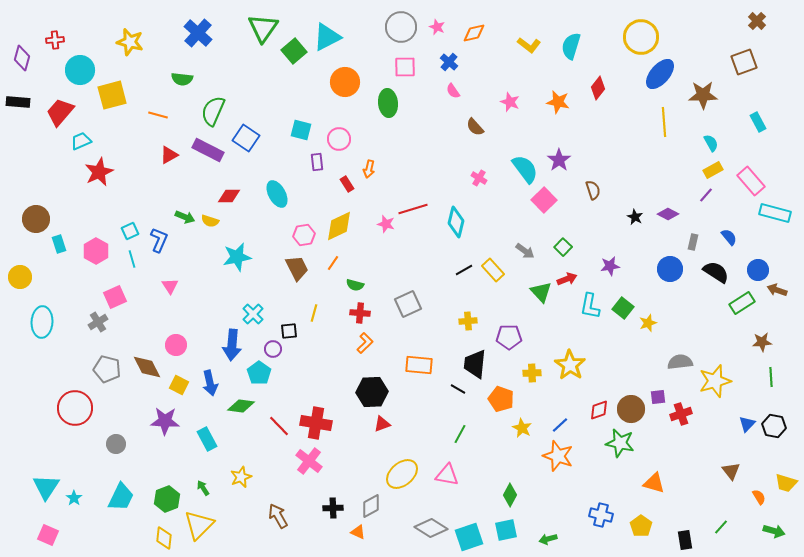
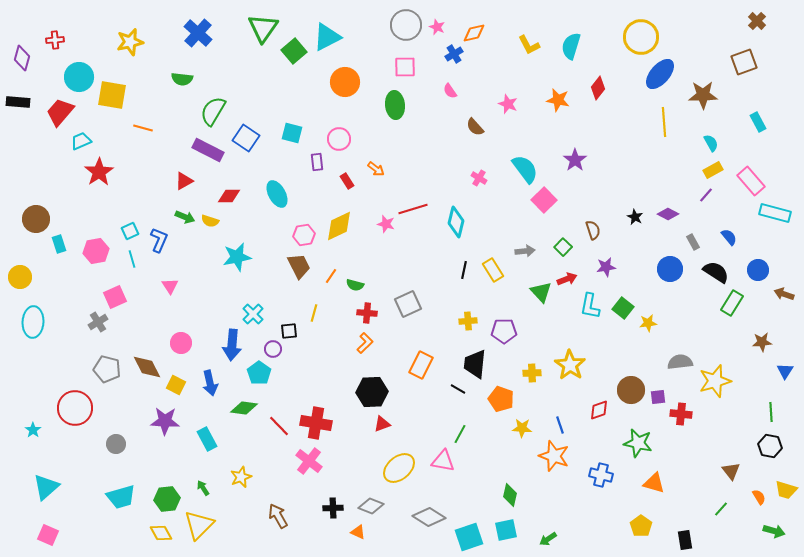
gray circle at (401, 27): moved 5 px right, 2 px up
yellow star at (130, 42): rotated 28 degrees counterclockwise
yellow L-shape at (529, 45): rotated 25 degrees clockwise
blue cross at (449, 62): moved 5 px right, 8 px up; rotated 18 degrees clockwise
cyan circle at (80, 70): moved 1 px left, 7 px down
pink semicircle at (453, 91): moved 3 px left
yellow square at (112, 95): rotated 24 degrees clockwise
pink star at (510, 102): moved 2 px left, 2 px down
orange star at (558, 102): moved 2 px up
green ellipse at (388, 103): moved 7 px right, 2 px down
green semicircle at (213, 111): rotated 8 degrees clockwise
orange line at (158, 115): moved 15 px left, 13 px down
cyan square at (301, 130): moved 9 px left, 3 px down
red triangle at (169, 155): moved 15 px right, 26 px down
purple star at (559, 160): moved 16 px right
orange arrow at (369, 169): moved 7 px right; rotated 66 degrees counterclockwise
red star at (99, 172): rotated 8 degrees counterclockwise
red rectangle at (347, 184): moved 3 px up
brown semicircle at (593, 190): moved 40 px down
gray rectangle at (693, 242): rotated 42 degrees counterclockwise
pink hexagon at (96, 251): rotated 20 degrees clockwise
gray arrow at (525, 251): rotated 42 degrees counterclockwise
orange line at (333, 263): moved 2 px left, 13 px down
purple star at (610, 266): moved 4 px left, 1 px down
brown trapezoid at (297, 268): moved 2 px right, 2 px up
black line at (464, 270): rotated 48 degrees counterclockwise
yellow rectangle at (493, 270): rotated 10 degrees clockwise
brown arrow at (777, 290): moved 7 px right, 4 px down
green rectangle at (742, 303): moved 10 px left; rotated 25 degrees counterclockwise
red cross at (360, 313): moved 7 px right
cyan ellipse at (42, 322): moved 9 px left
yellow star at (648, 323): rotated 12 degrees clockwise
purple pentagon at (509, 337): moved 5 px left, 6 px up
pink circle at (176, 345): moved 5 px right, 2 px up
orange rectangle at (419, 365): moved 2 px right; rotated 68 degrees counterclockwise
green line at (771, 377): moved 35 px down
yellow square at (179, 385): moved 3 px left
green diamond at (241, 406): moved 3 px right, 2 px down
brown circle at (631, 409): moved 19 px up
red cross at (681, 414): rotated 25 degrees clockwise
blue triangle at (747, 424): moved 38 px right, 53 px up; rotated 12 degrees counterclockwise
blue line at (560, 425): rotated 66 degrees counterclockwise
black hexagon at (774, 426): moved 4 px left, 20 px down
yellow star at (522, 428): rotated 24 degrees counterclockwise
green star at (620, 443): moved 18 px right
orange star at (558, 456): moved 4 px left
yellow ellipse at (402, 474): moved 3 px left, 6 px up
pink triangle at (447, 475): moved 4 px left, 14 px up
yellow trapezoid at (786, 483): moved 7 px down
cyan triangle at (46, 487): rotated 16 degrees clockwise
green diamond at (510, 495): rotated 15 degrees counterclockwise
cyan trapezoid at (121, 497): rotated 48 degrees clockwise
cyan star at (74, 498): moved 41 px left, 68 px up
green hexagon at (167, 499): rotated 15 degrees clockwise
gray diamond at (371, 506): rotated 50 degrees clockwise
blue cross at (601, 515): moved 40 px up
green line at (721, 527): moved 18 px up
gray diamond at (431, 528): moved 2 px left, 11 px up
yellow diamond at (164, 538): moved 3 px left, 5 px up; rotated 35 degrees counterclockwise
green arrow at (548, 539): rotated 18 degrees counterclockwise
